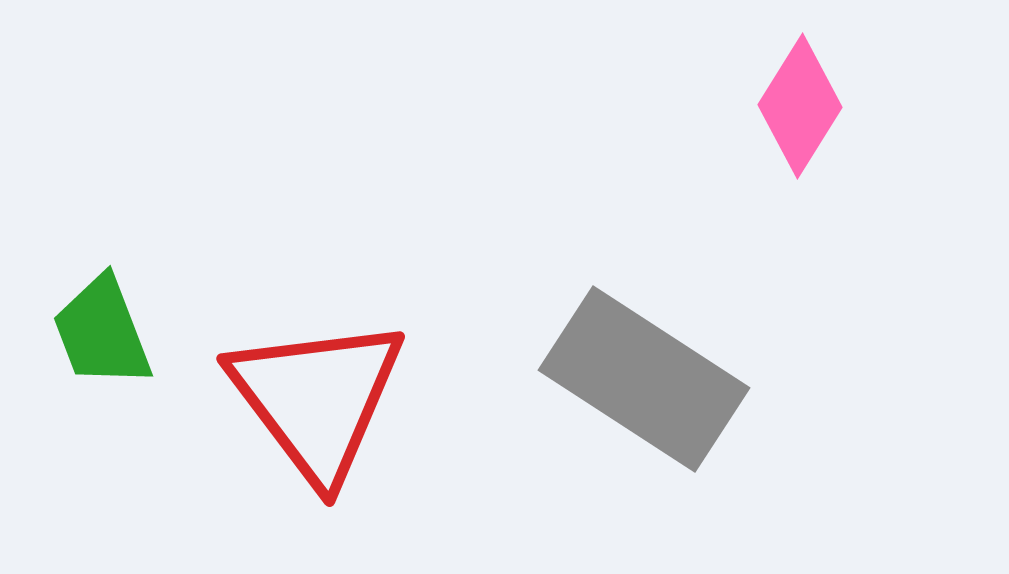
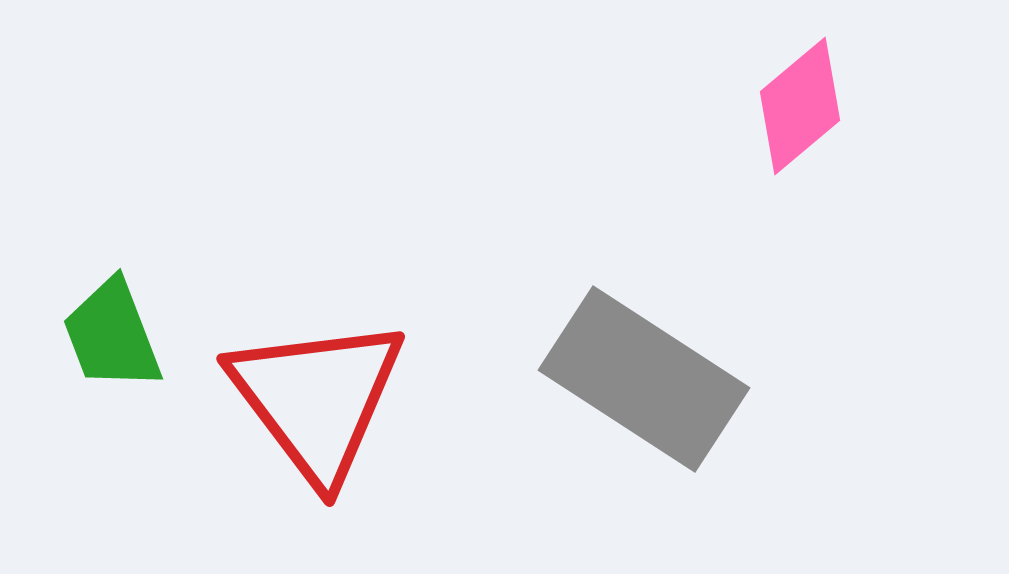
pink diamond: rotated 18 degrees clockwise
green trapezoid: moved 10 px right, 3 px down
